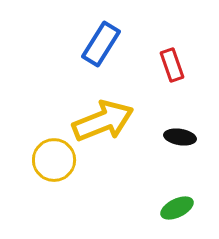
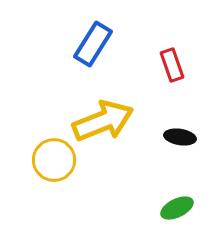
blue rectangle: moved 8 px left
